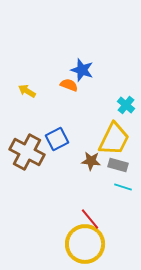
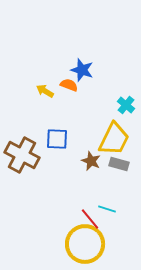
yellow arrow: moved 18 px right
blue square: rotated 30 degrees clockwise
brown cross: moved 5 px left, 3 px down
brown star: rotated 18 degrees clockwise
gray rectangle: moved 1 px right, 1 px up
cyan line: moved 16 px left, 22 px down
